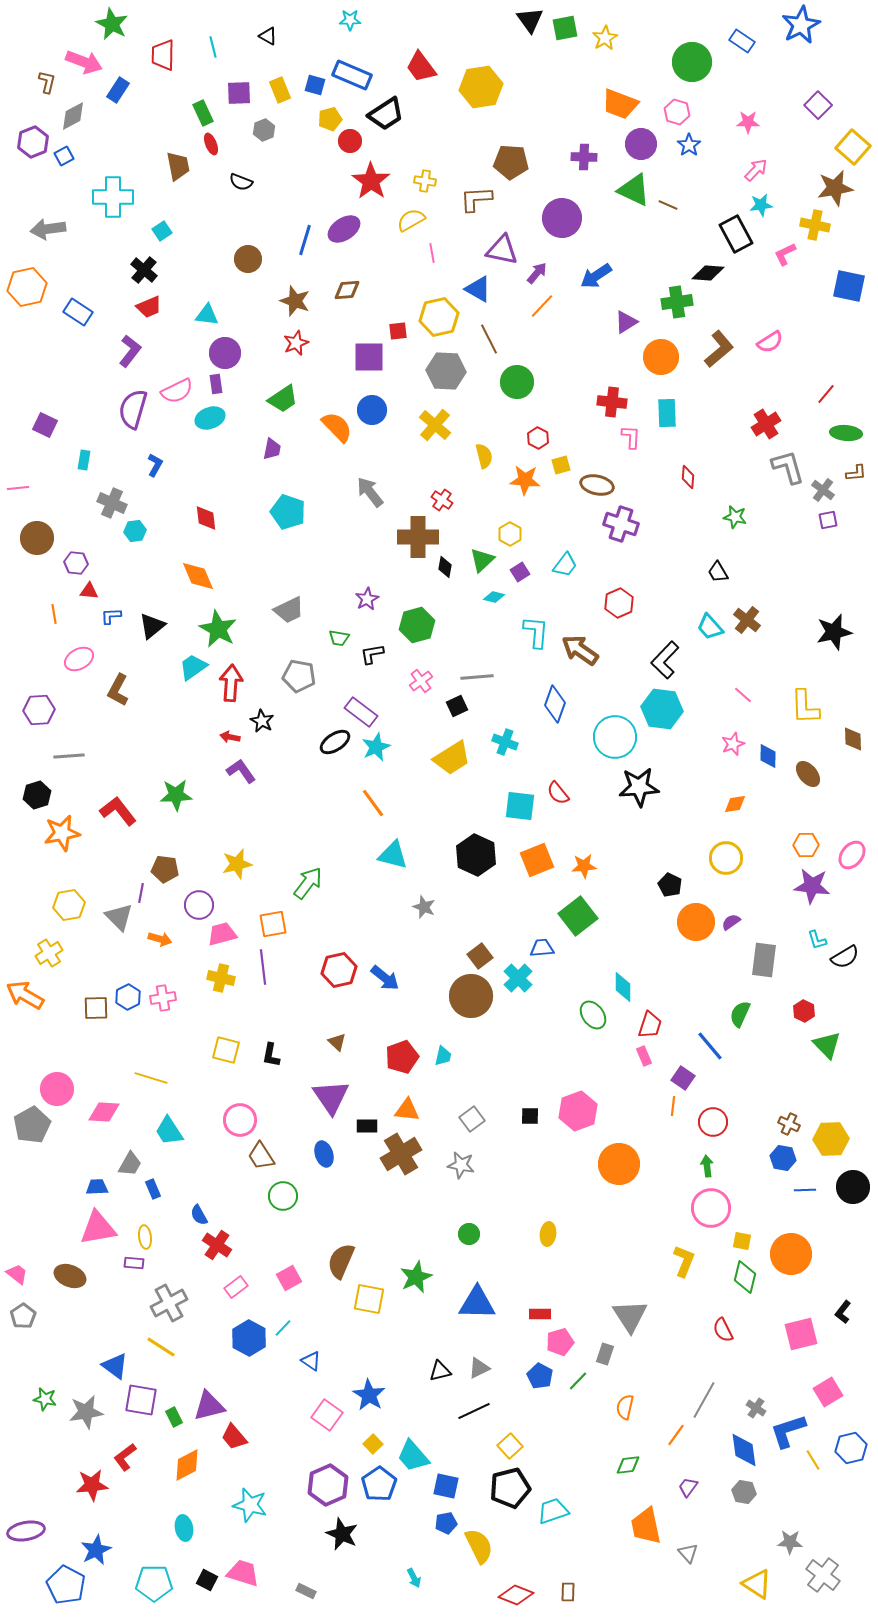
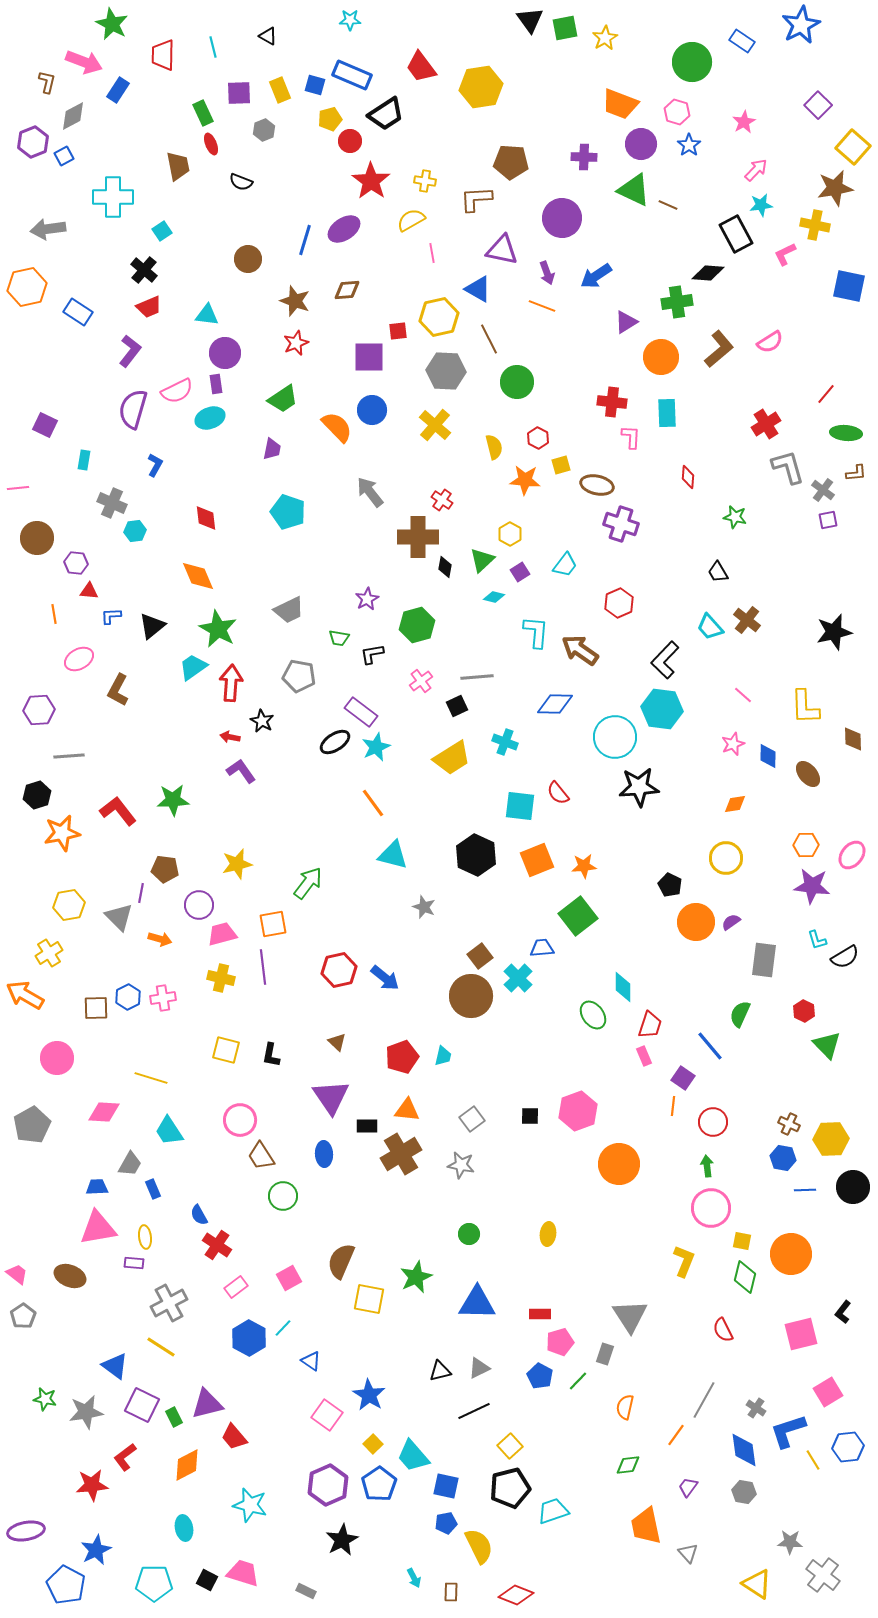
pink star at (748, 122): moved 4 px left; rotated 30 degrees counterclockwise
purple arrow at (537, 273): moved 10 px right; rotated 120 degrees clockwise
orange line at (542, 306): rotated 68 degrees clockwise
yellow semicircle at (484, 456): moved 10 px right, 9 px up
blue diamond at (555, 704): rotated 72 degrees clockwise
green star at (176, 795): moved 3 px left, 5 px down
pink circle at (57, 1089): moved 31 px up
blue ellipse at (324, 1154): rotated 15 degrees clockwise
purple square at (141, 1400): moved 1 px right, 5 px down; rotated 16 degrees clockwise
purple triangle at (209, 1406): moved 2 px left, 2 px up
blue hexagon at (851, 1448): moved 3 px left, 1 px up; rotated 8 degrees clockwise
black star at (342, 1534): moved 6 px down; rotated 20 degrees clockwise
brown rectangle at (568, 1592): moved 117 px left
